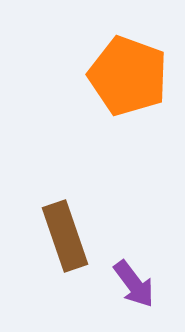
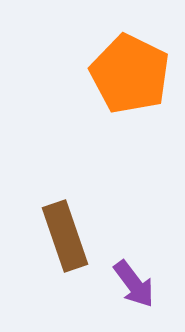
orange pentagon: moved 2 px right, 2 px up; rotated 6 degrees clockwise
